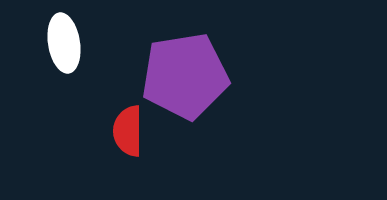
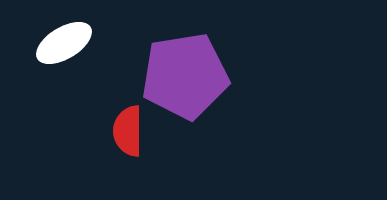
white ellipse: rotated 68 degrees clockwise
